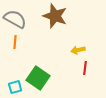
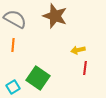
orange line: moved 2 px left, 3 px down
cyan square: moved 2 px left; rotated 16 degrees counterclockwise
